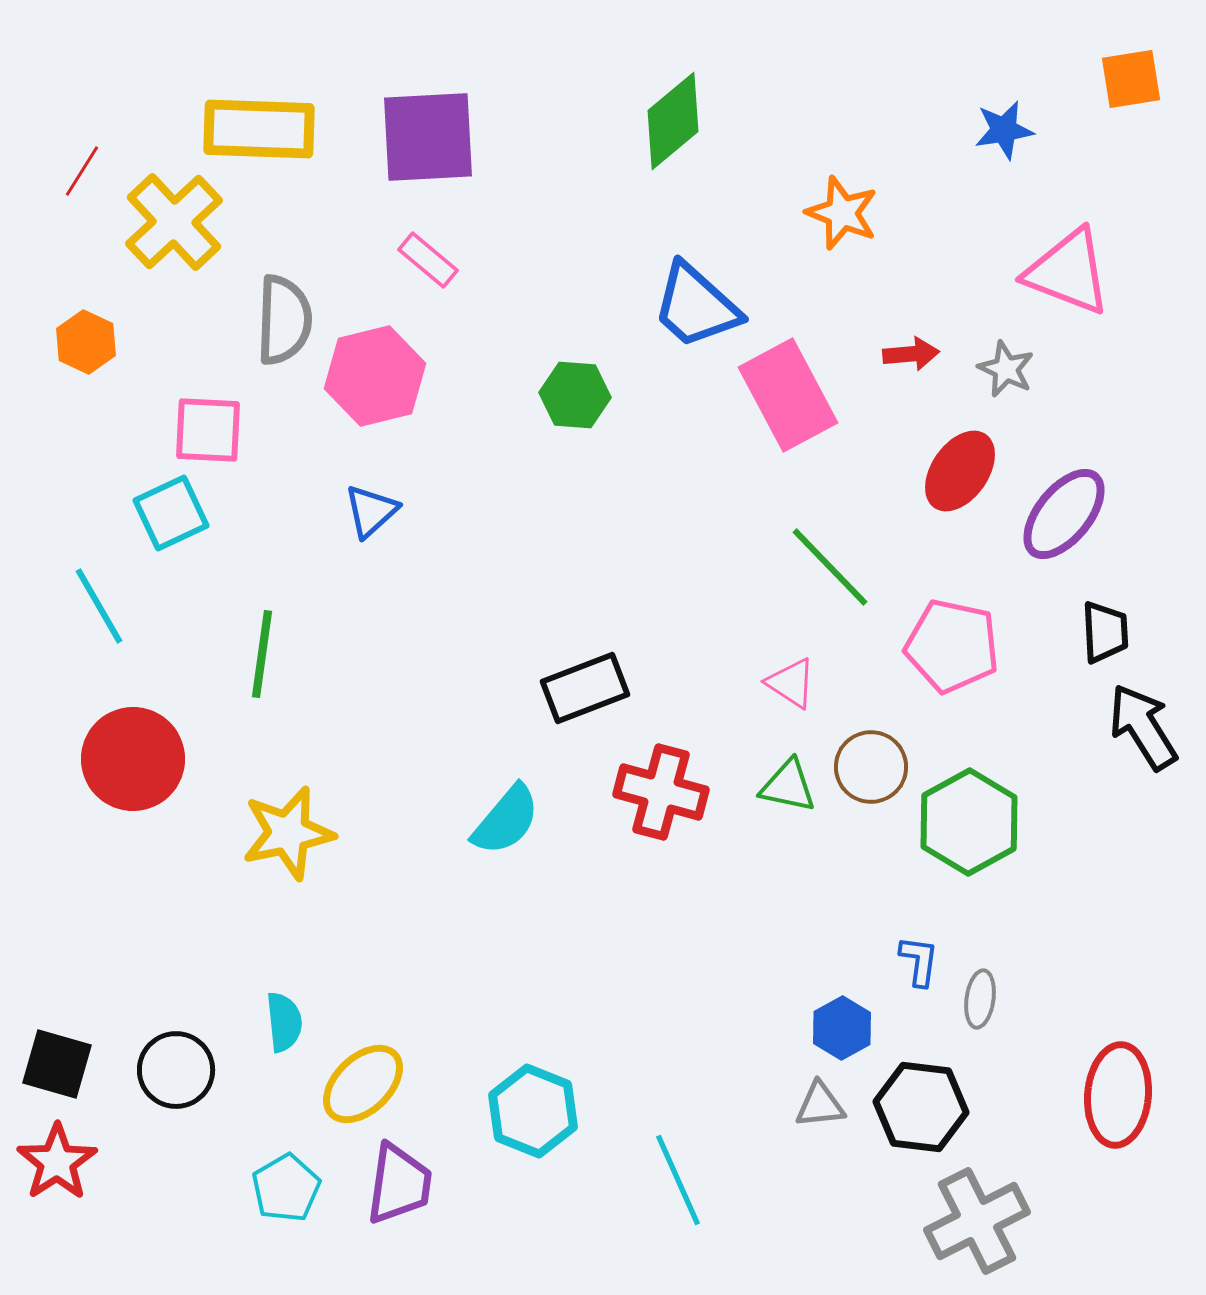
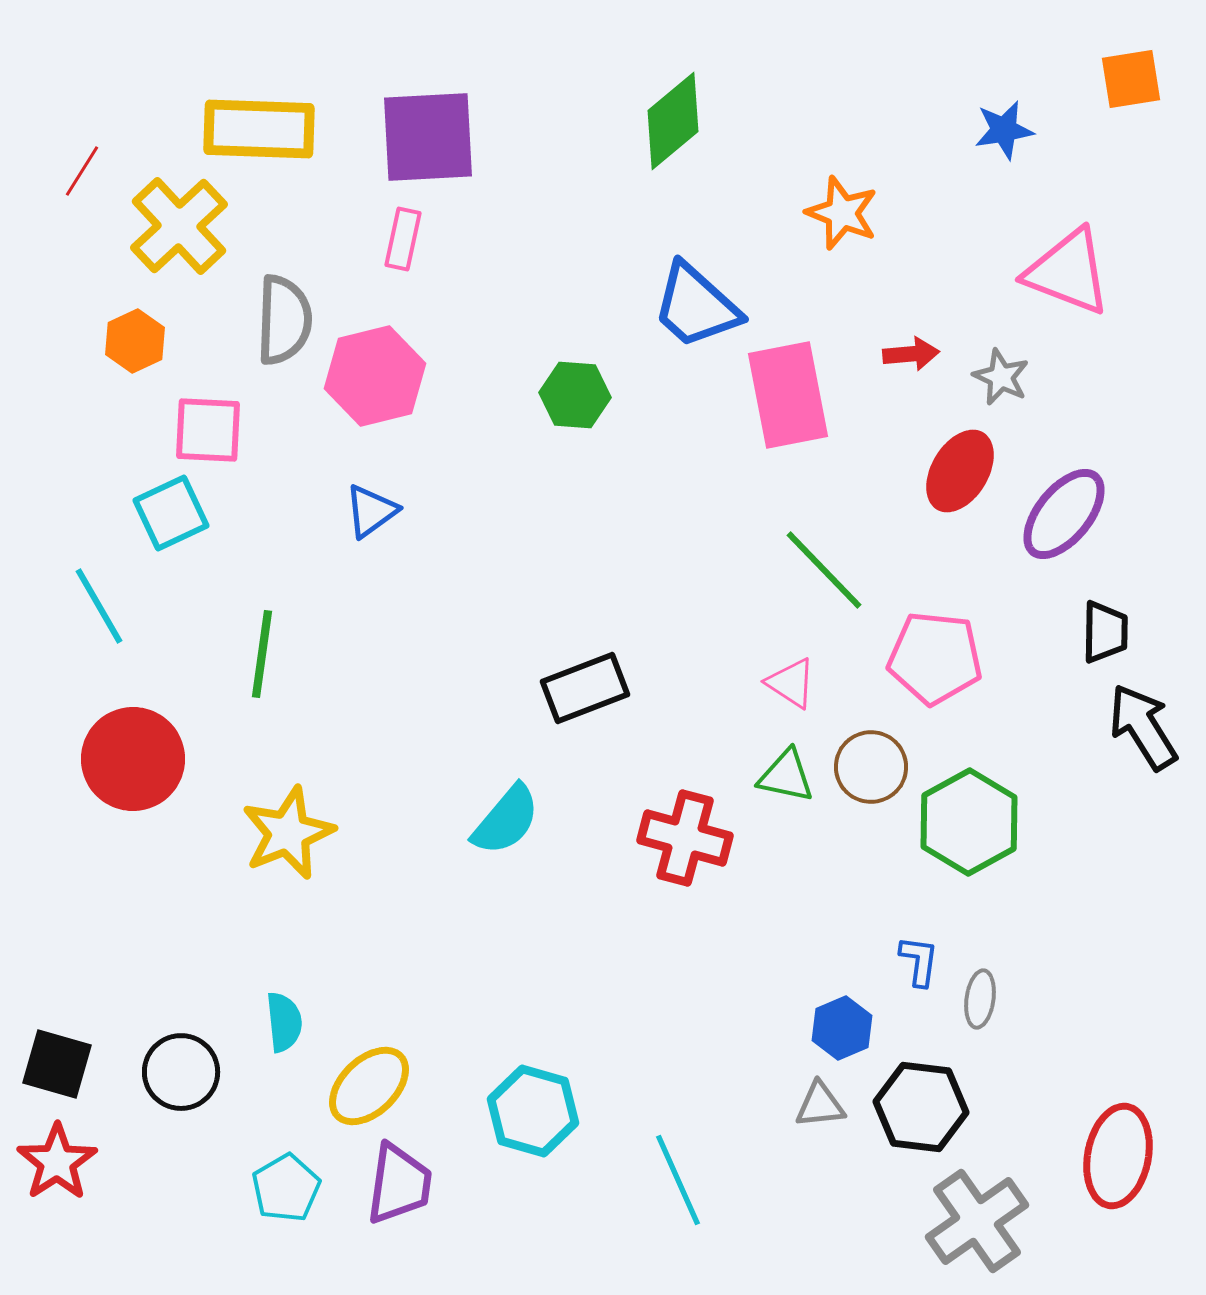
yellow cross at (174, 222): moved 5 px right, 4 px down
pink rectangle at (428, 260): moved 25 px left, 21 px up; rotated 62 degrees clockwise
orange hexagon at (86, 342): moved 49 px right, 1 px up; rotated 10 degrees clockwise
gray star at (1006, 369): moved 5 px left, 8 px down
pink rectangle at (788, 395): rotated 17 degrees clockwise
red ellipse at (960, 471): rotated 4 degrees counterclockwise
blue triangle at (371, 511): rotated 6 degrees clockwise
green line at (830, 567): moved 6 px left, 3 px down
black trapezoid at (1105, 632): rotated 4 degrees clockwise
pink pentagon at (952, 646): moved 17 px left, 12 px down; rotated 6 degrees counterclockwise
green triangle at (788, 786): moved 2 px left, 10 px up
red cross at (661, 792): moved 24 px right, 46 px down
yellow star at (288, 833): rotated 10 degrees counterclockwise
blue hexagon at (842, 1028): rotated 6 degrees clockwise
black circle at (176, 1070): moved 5 px right, 2 px down
yellow ellipse at (363, 1084): moved 6 px right, 2 px down
red ellipse at (1118, 1095): moved 61 px down; rotated 6 degrees clockwise
cyan hexagon at (533, 1111): rotated 6 degrees counterclockwise
gray cross at (977, 1221): rotated 8 degrees counterclockwise
